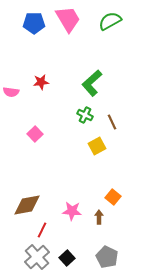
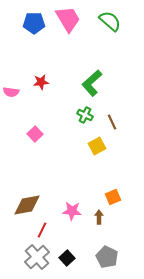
green semicircle: rotated 70 degrees clockwise
orange square: rotated 28 degrees clockwise
